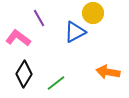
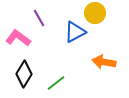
yellow circle: moved 2 px right
orange arrow: moved 4 px left, 10 px up
